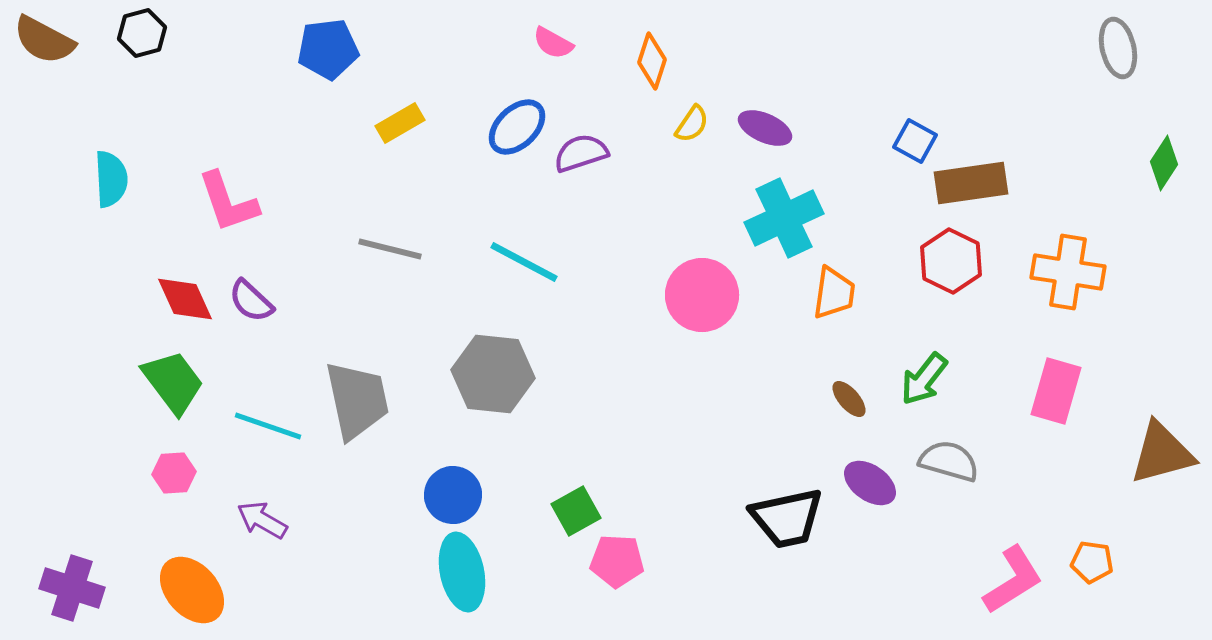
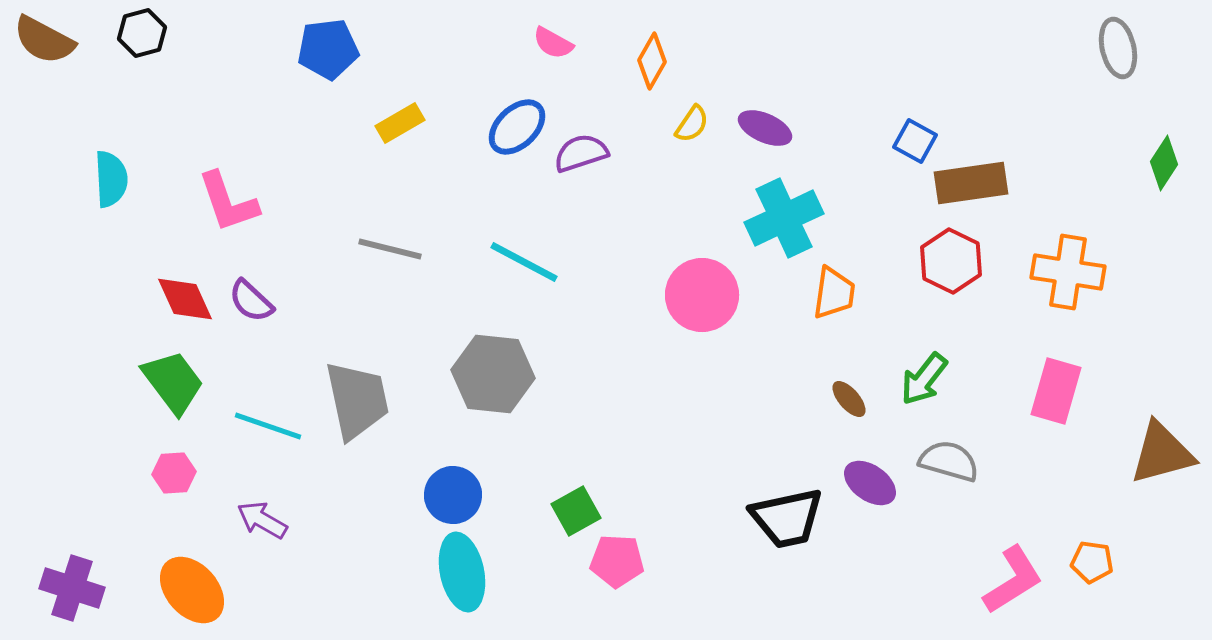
orange diamond at (652, 61): rotated 12 degrees clockwise
